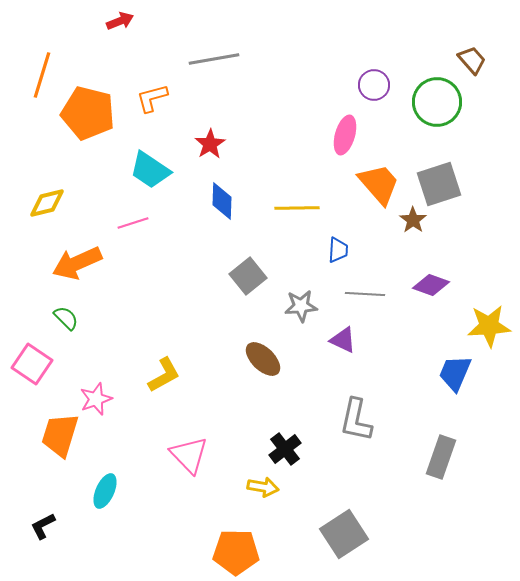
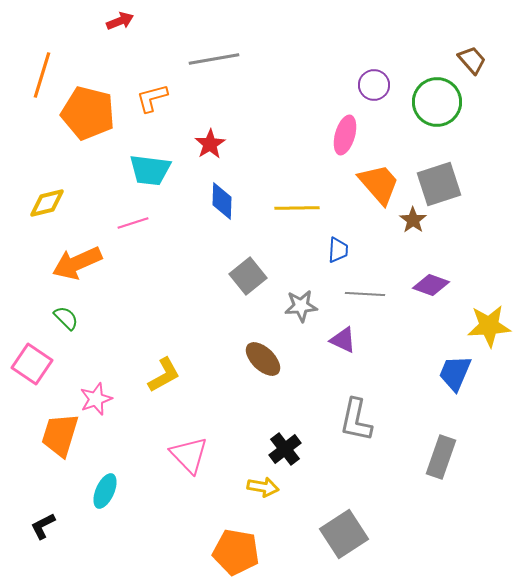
cyan trapezoid at (150, 170): rotated 27 degrees counterclockwise
orange pentagon at (236, 552): rotated 9 degrees clockwise
